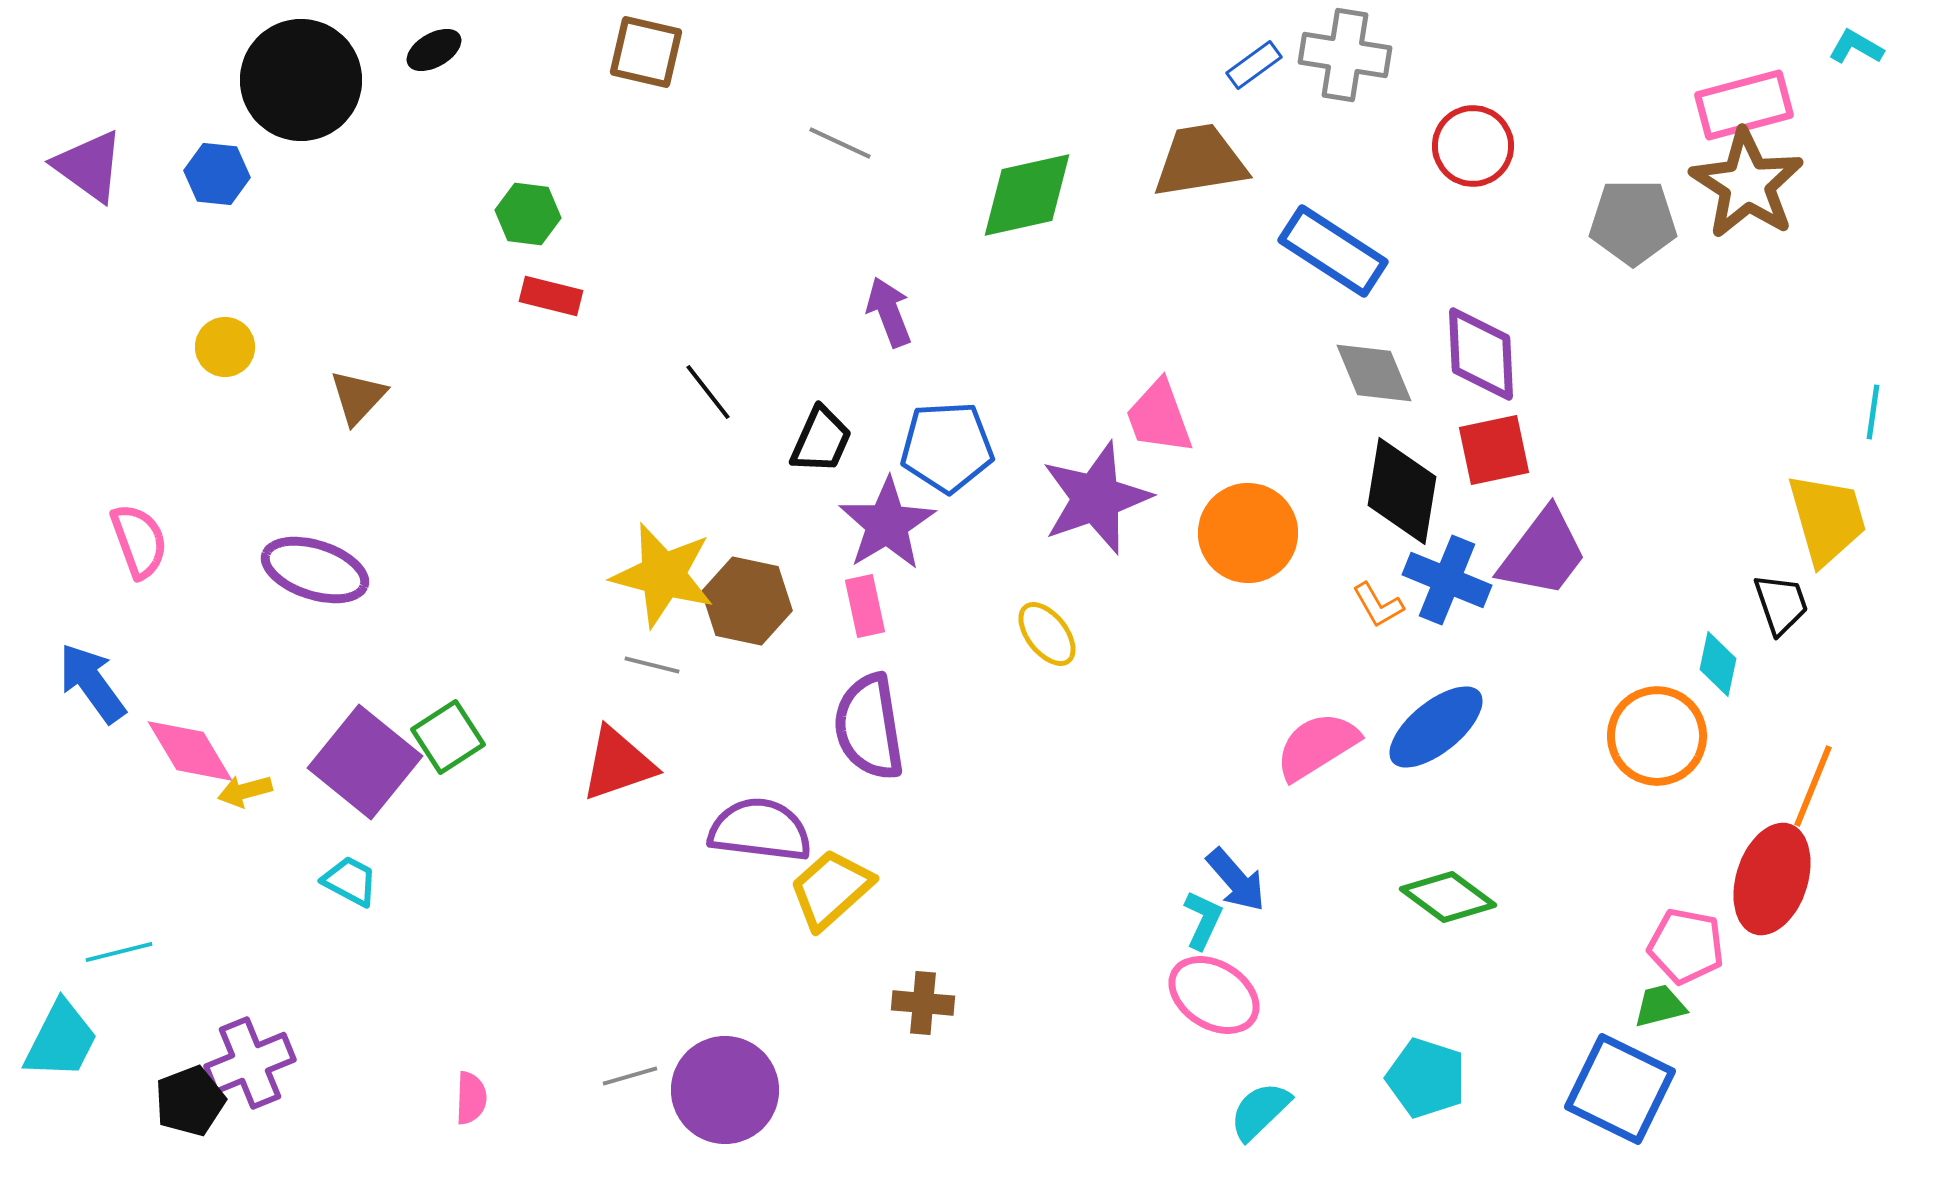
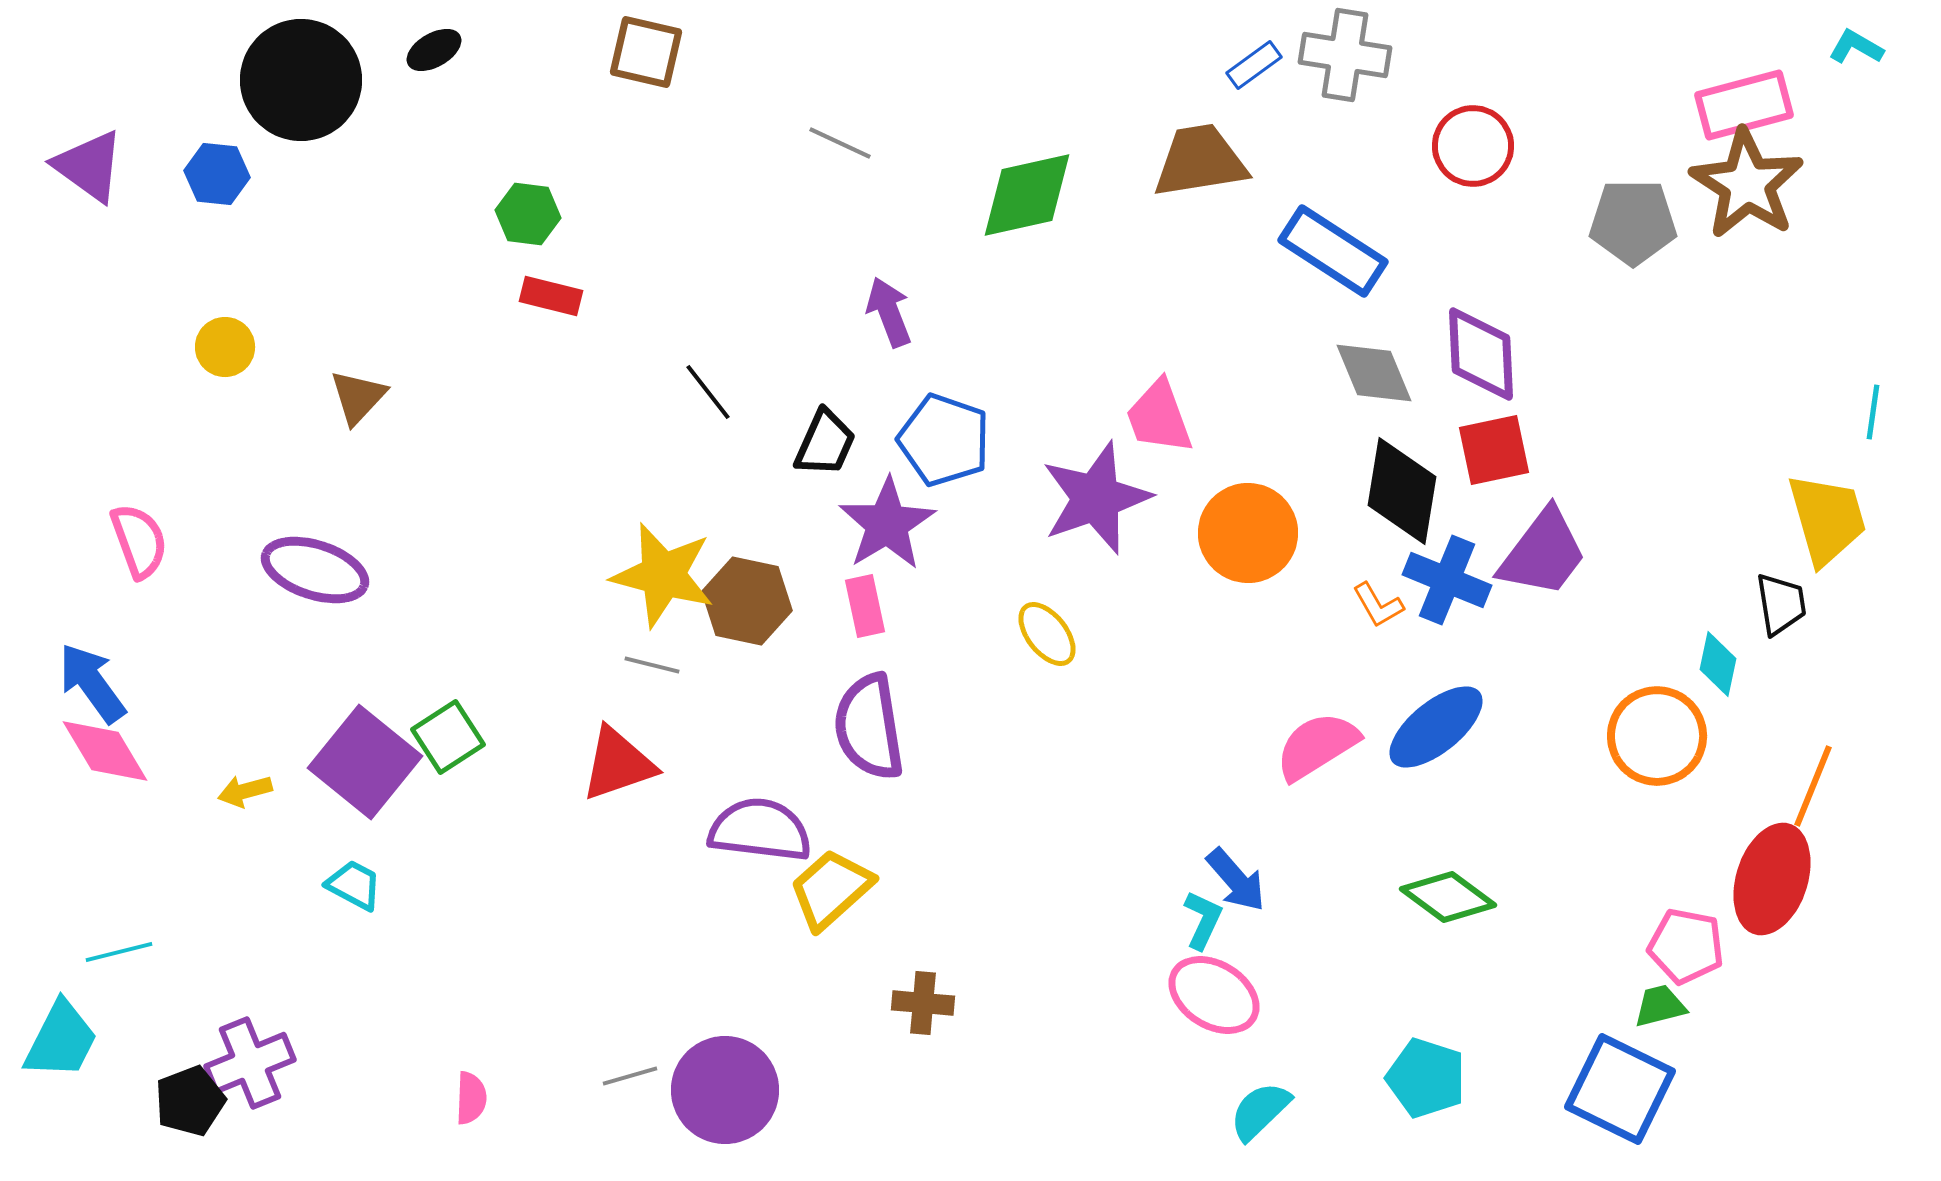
black trapezoid at (821, 440): moved 4 px right, 3 px down
blue pentagon at (947, 447): moved 3 px left, 7 px up; rotated 22 degrees clockwise
black trapezoid at (1781, 604): rotated 10 degrees clockwise
pink diamond at (190, 751): moved 85 px left
cyan trapezoid at (350, 881): moved 4 px right, 4 px down
